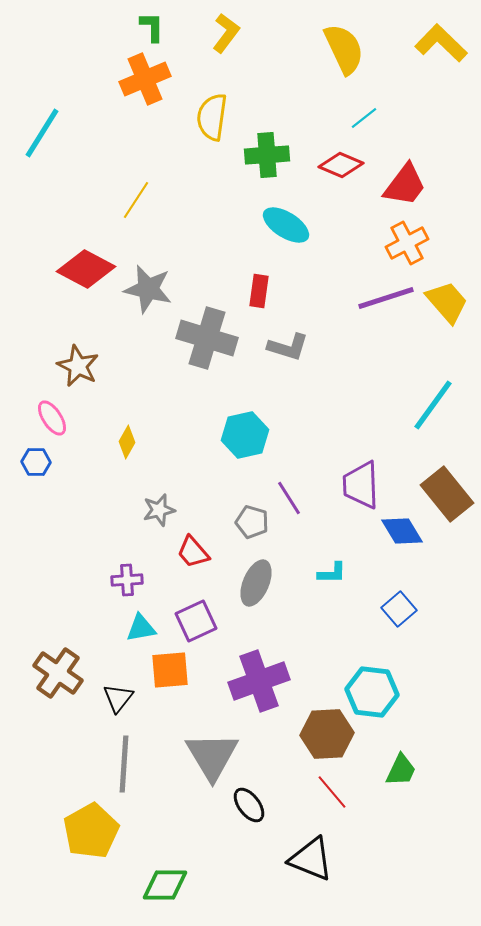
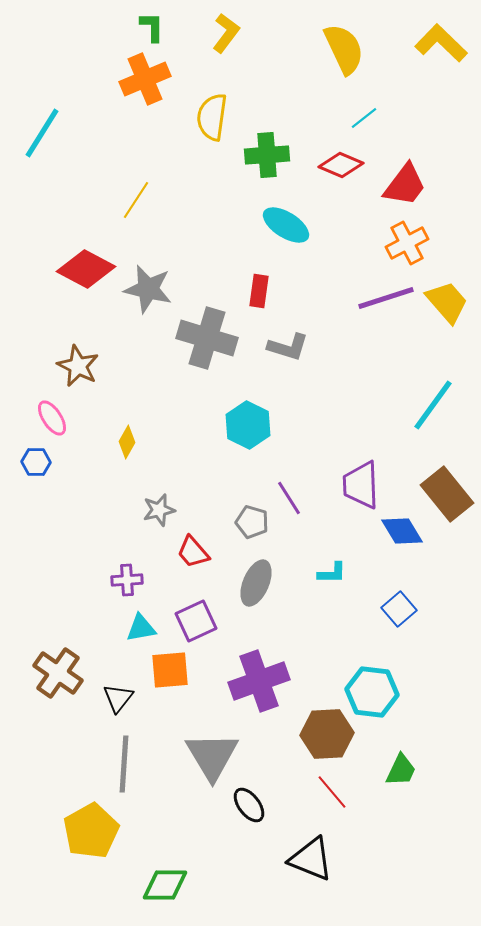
cyan hexagon at (245, 435): moved 3 px right, 10 px up; rotated 21 degrees counterclockwise
